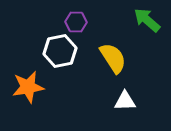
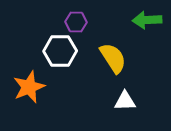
green arrow: rotated 44 degrees counterclockwise
white hexagon: rotated 12 degrees clockwise
orange star: moved 1 px right; rotated 12 degrees counterclockwise
